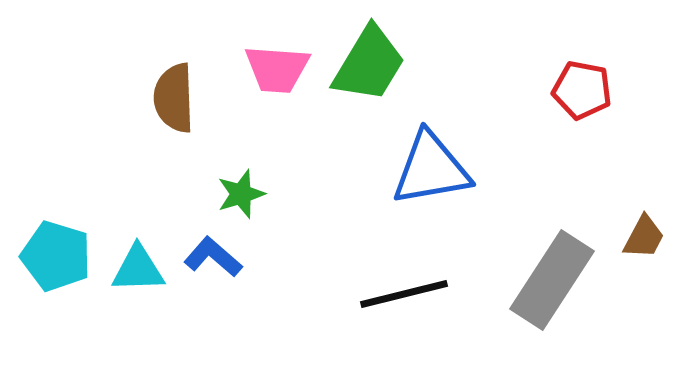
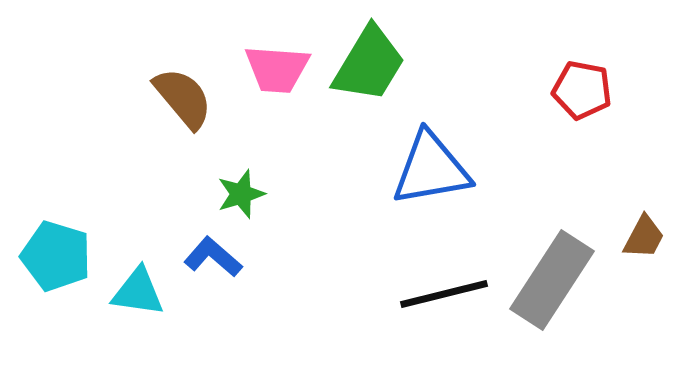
brown semicircle: moved 9 px right; rotated 142 degrees clockwise
cyan triangle: moved 23 px down; rotated 10 degrees clockwise
black line: moved 40 px right
